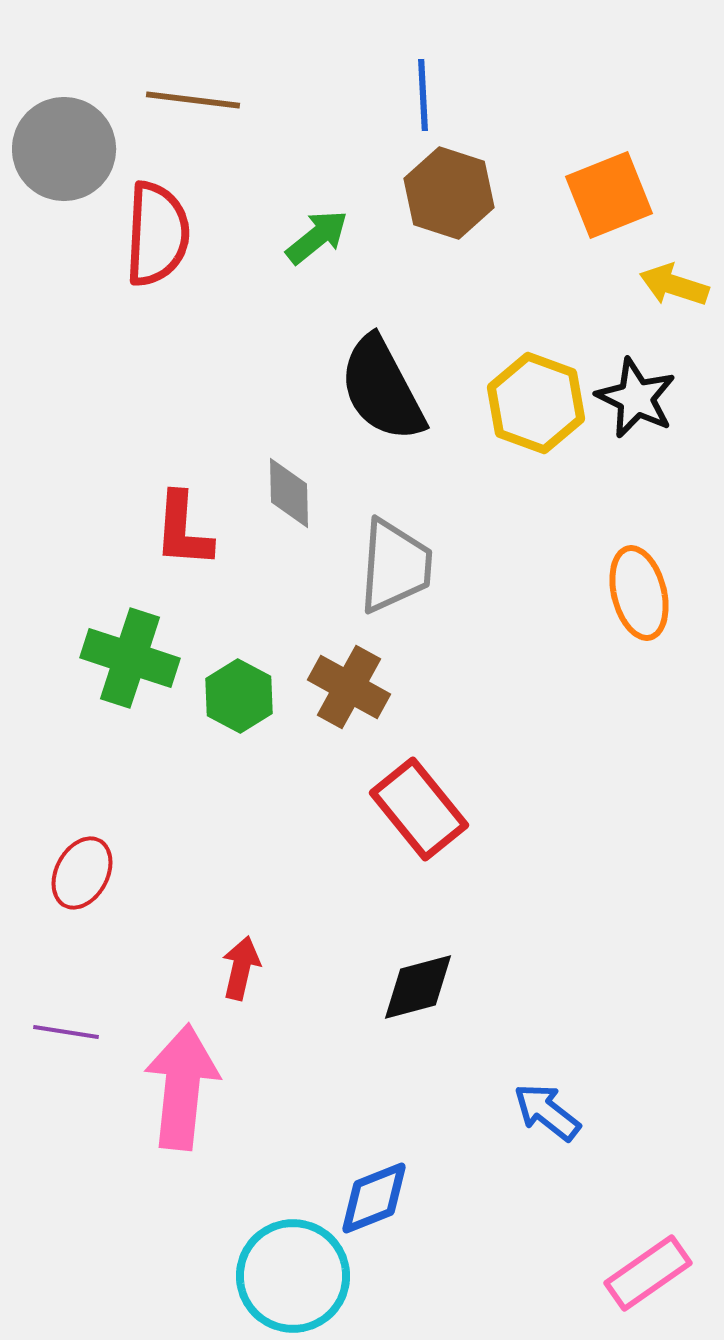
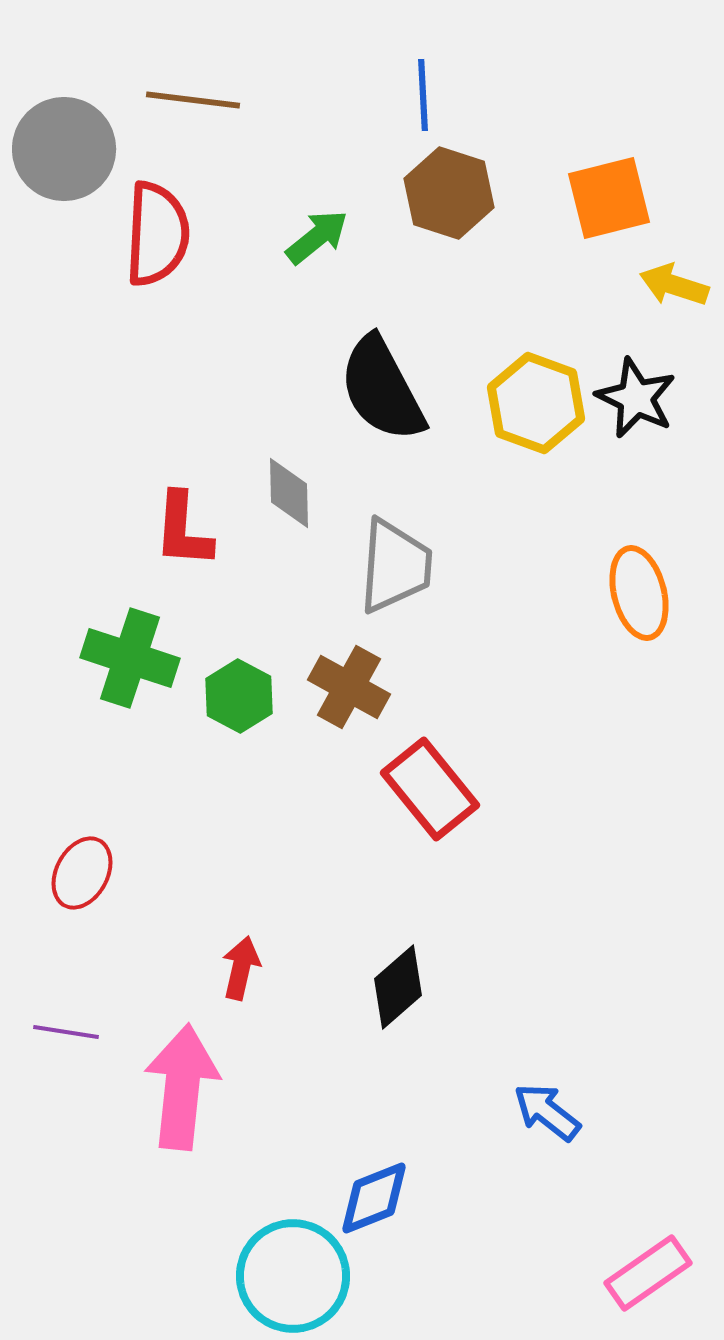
orange square: moved 3 px down; rotated 8 degrees clockwise
red rectangle: moved 11 px right, 20 px up
black diamond: moved 20 px left; rotated 26 degrees counterclockwise
